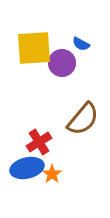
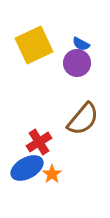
yellow square: moved 3 px up; rotated 21 degrees counterclockwise
purple circle: moved 15 px right
blue ellipse: rotated 16 degrees counterclockwise
